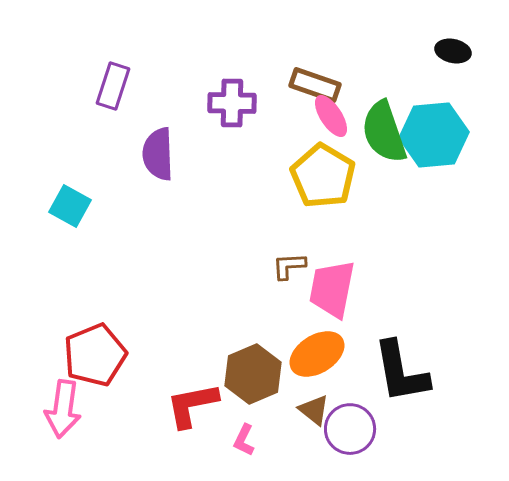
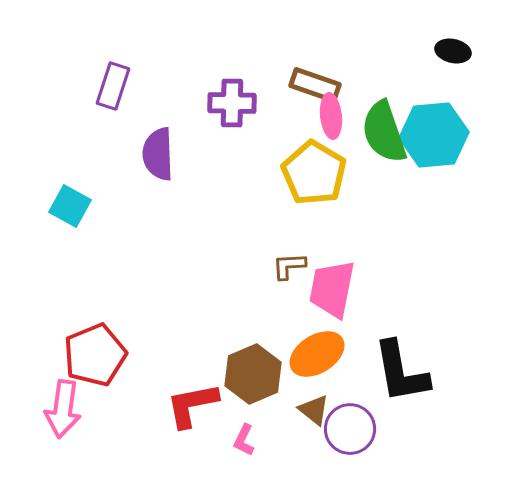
pink ellipse: rotated 27 degrees clockwise
yellow pentagon: moved 9 px left, 3 px up
